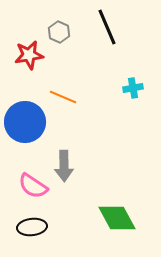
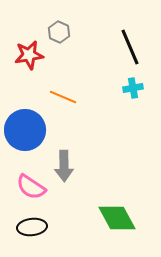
black line: moved 23 px right, 20 px down
blue circle: moved 8 px down
pink semicircle: moved 2 px left, 1 px down
